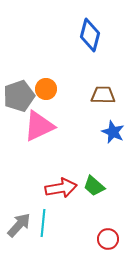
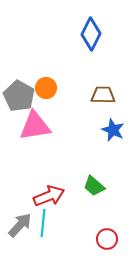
blue diamond: moved 1 px right, 1 px up; rotated 12 degrees clockwise
orange circle: moved 1 px up
gray pentagon: rotated 24 degrees counterclockwise
pink triangle: moved 4 px left; rotated 16 degrees clockwise
blue star: moved 2 px up
red arrow: moved 12 px left, 8 px down; rotated 12 degrees counterclockwise
gray arrow: moved 1 px right
red circle: moved 1 px left
